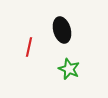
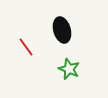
red line: moved 3 px left; rotated 48 degrees counterclockwise
